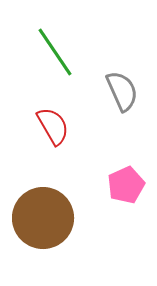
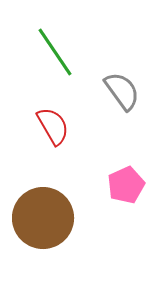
gray semicircle: rotated 12 degrees counterclockwise
